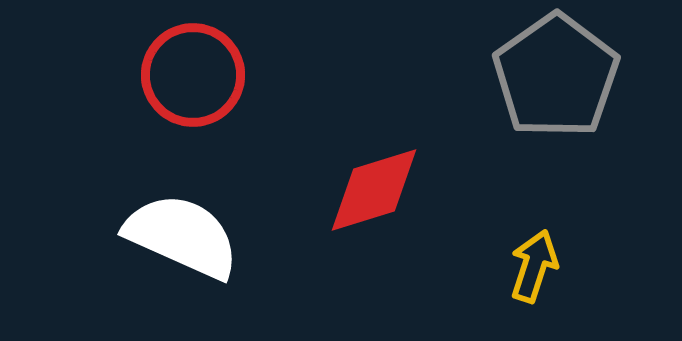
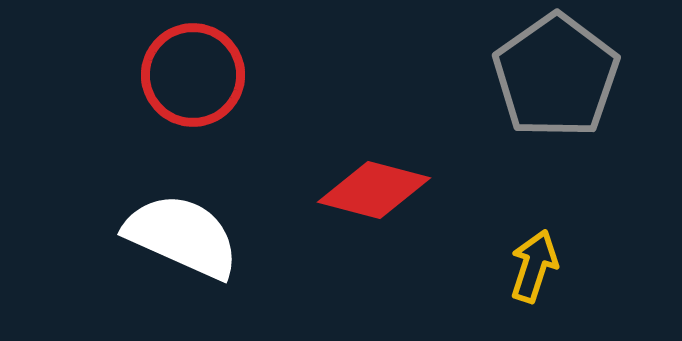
red diamond: rotated 32 degrees clockwise
